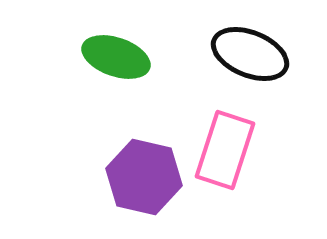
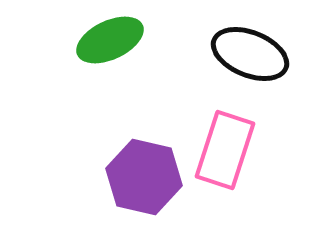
green ellipse: moved 6 px left, 17 px up; rotated 44 degrees counterclockwise
